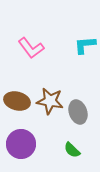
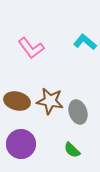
cyan L-shape: moved 3 px up; rotated 45 degrees clockwise
